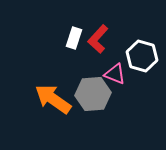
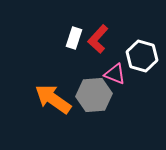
gray hexagon: moved 1 px right, 1 px down
